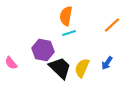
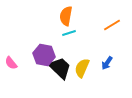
orange line: rotated 12 degrees clockwise
purple hexagon: moved 1 px right, 5 px down
